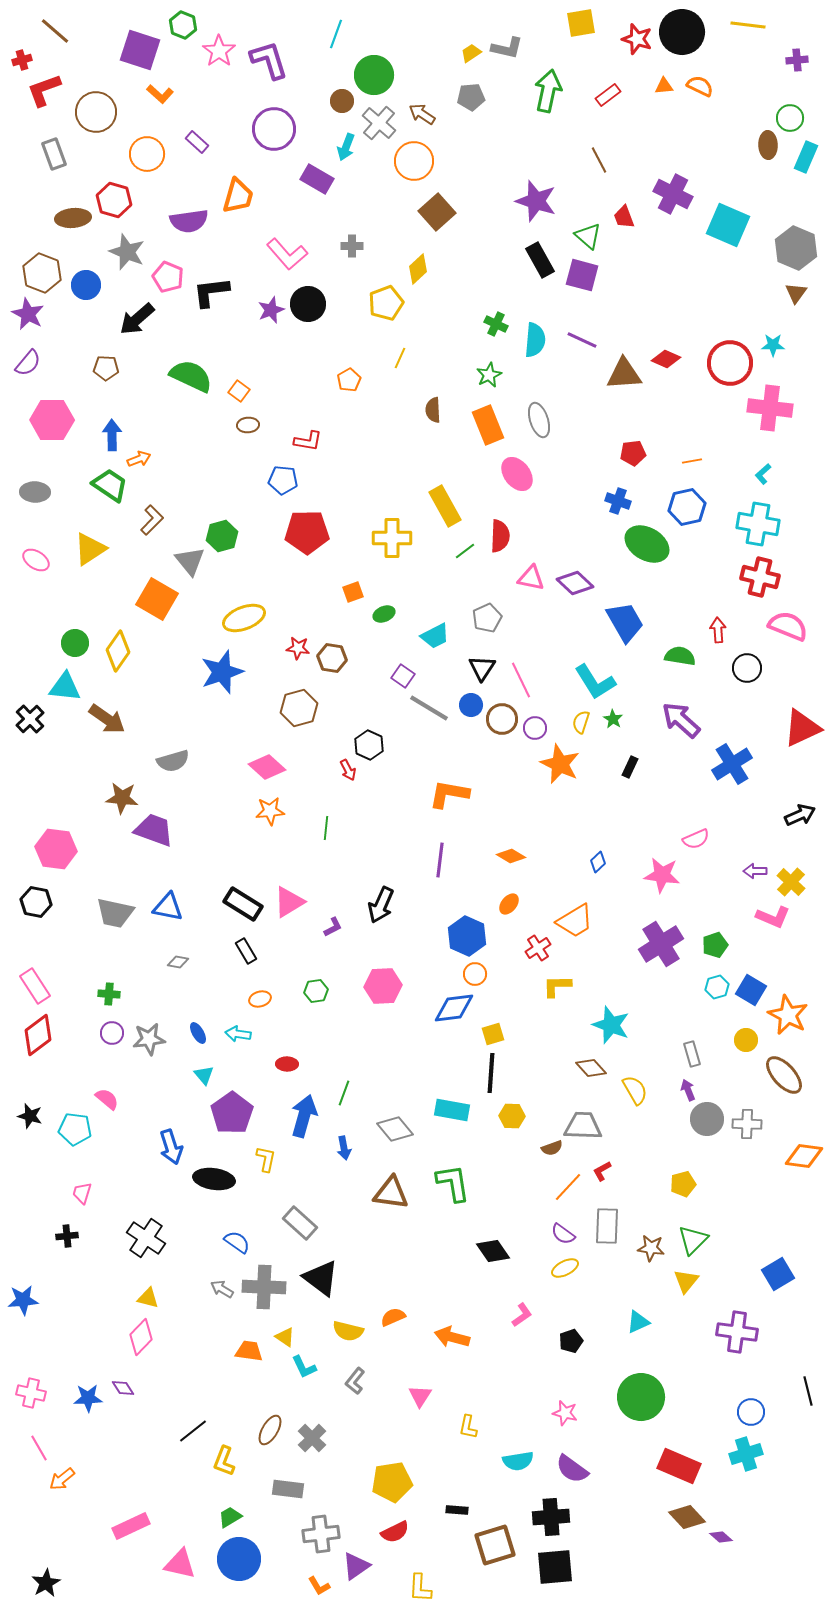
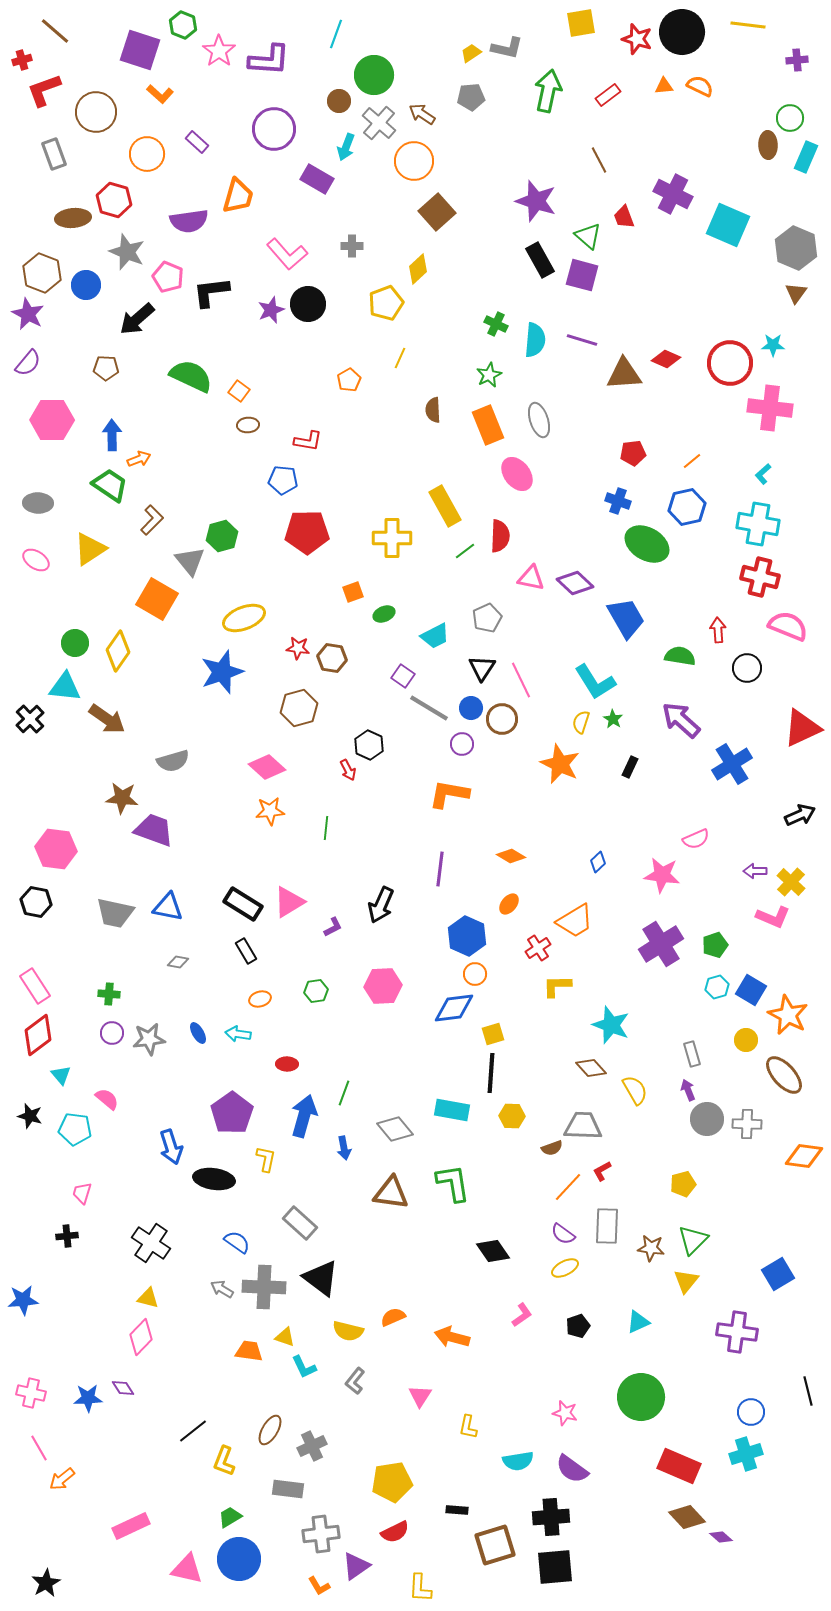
purple L-shape at (269, 60): rotated 111 degrees clockwise
brown circle at (342, 101): moved 3 px left
purple line at (582, 340): rotated 8 degrees counterclockwise
orange line at (692, 461): rotated 30 degrees counterclockwise
gray ellipse at (35, 492): moved 3 px right, 11 px down
blue trapezoid at (625, 622): moved 1 px right, 4 px up
blue circle at (471, 705): moved 3 px down
purple circle at (535, 728): moved 73 px left, 16 px down
purple line at (440, 860): moved 9 px down
cyan triangle at (204, 1075): moved 143 px left
black cross at (146, 1238): moved 5 px right, 5 px down
yellow triangle at (285, 1337): rotated 15 degrees counterclockwise
black pentagon at (571, 1341): moved 7 px right, 15 px up
gray cross at (312, 1438): moved 8 px down; rotated 20 degrees clockwise
pink triangle at (180, 1564): moved 7 px right, 5 px down
